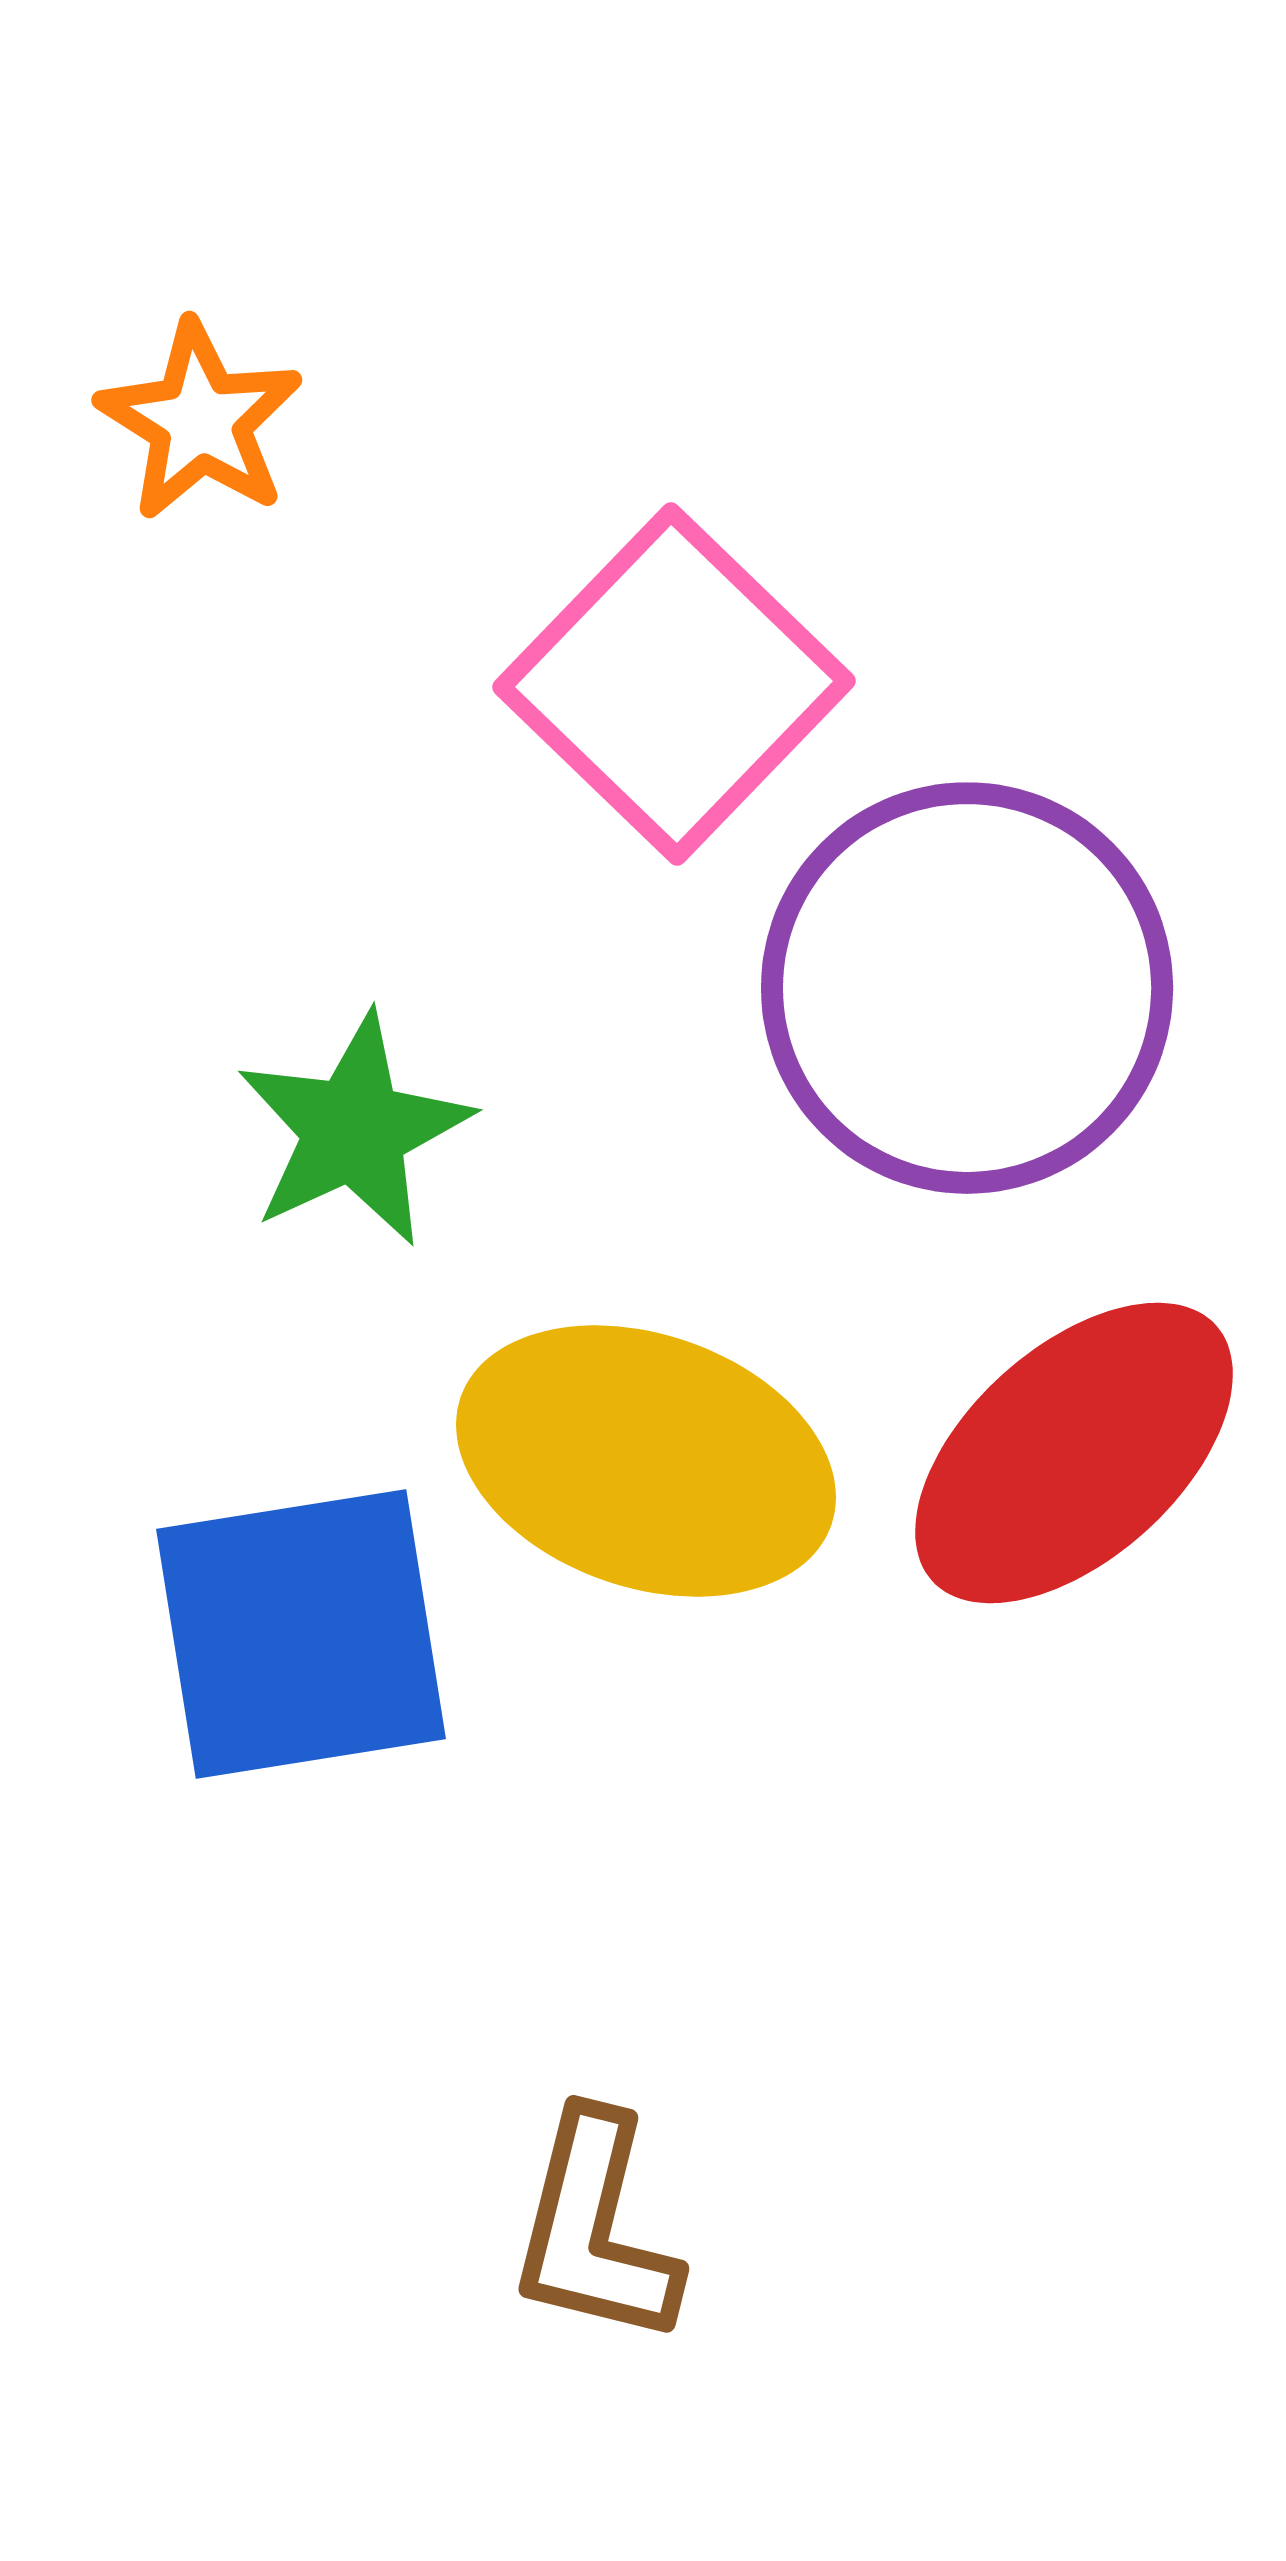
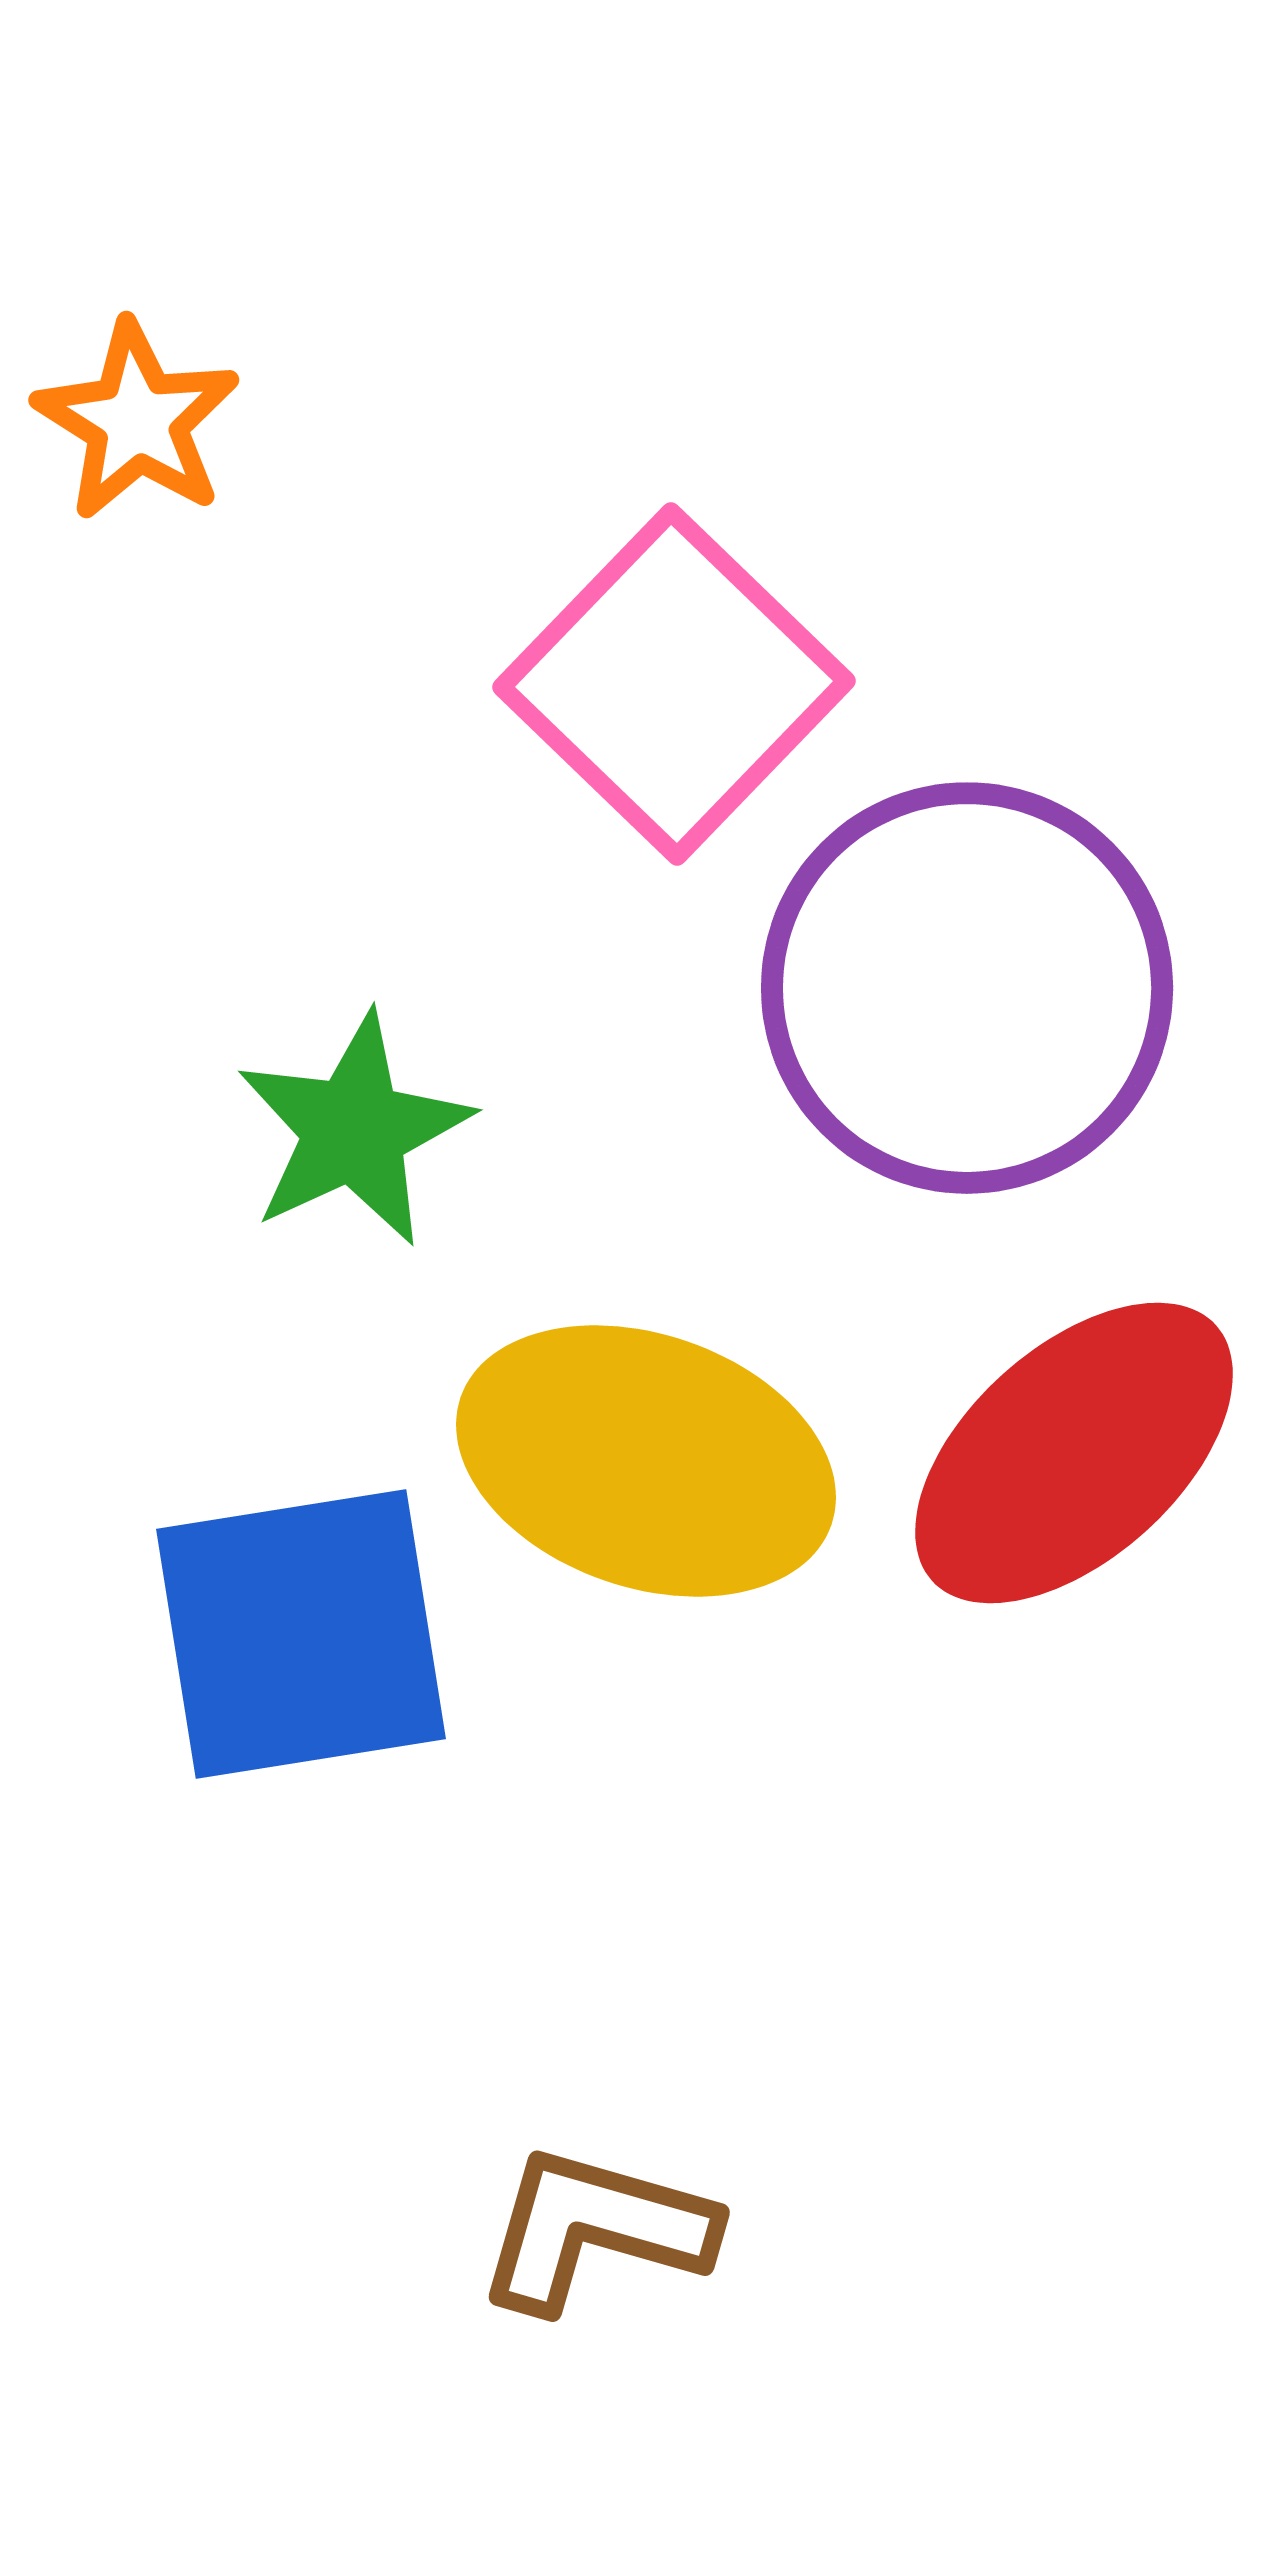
orange star: moved 63 px left
brown L-shape: rotated 92 degrees clockwise
